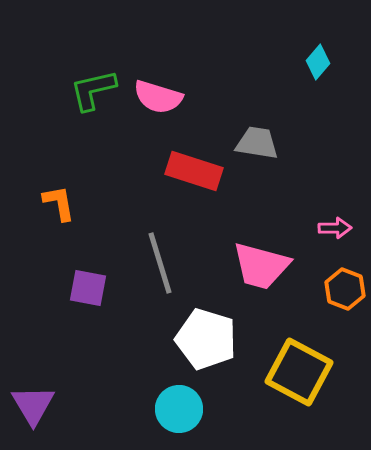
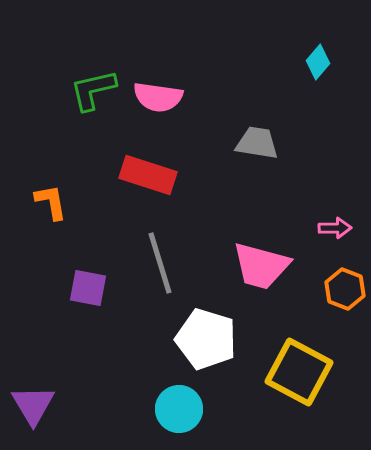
pink semicircle: rotated 9 degrees counterclockwise
red rectangle: moved 46 px left, 4 px down
orange L-shape: moved 8 px left, 1 px up
